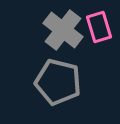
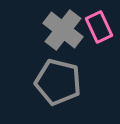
pink rectangle: rotated 8 degrees counterclockwise
